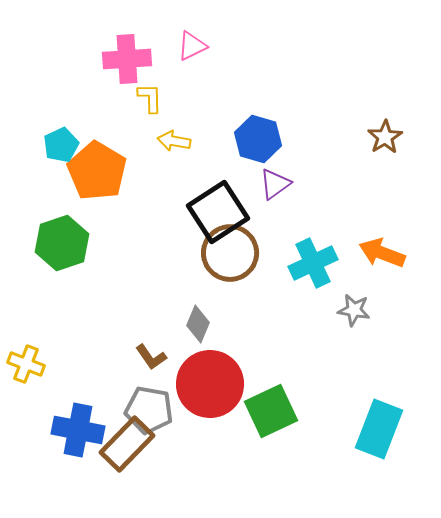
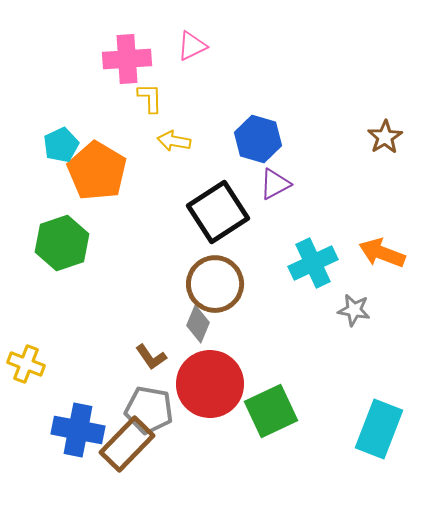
purple triangle: rotated 8 degrees clockwise
brown circle: moved 15 px left, 31 px down
